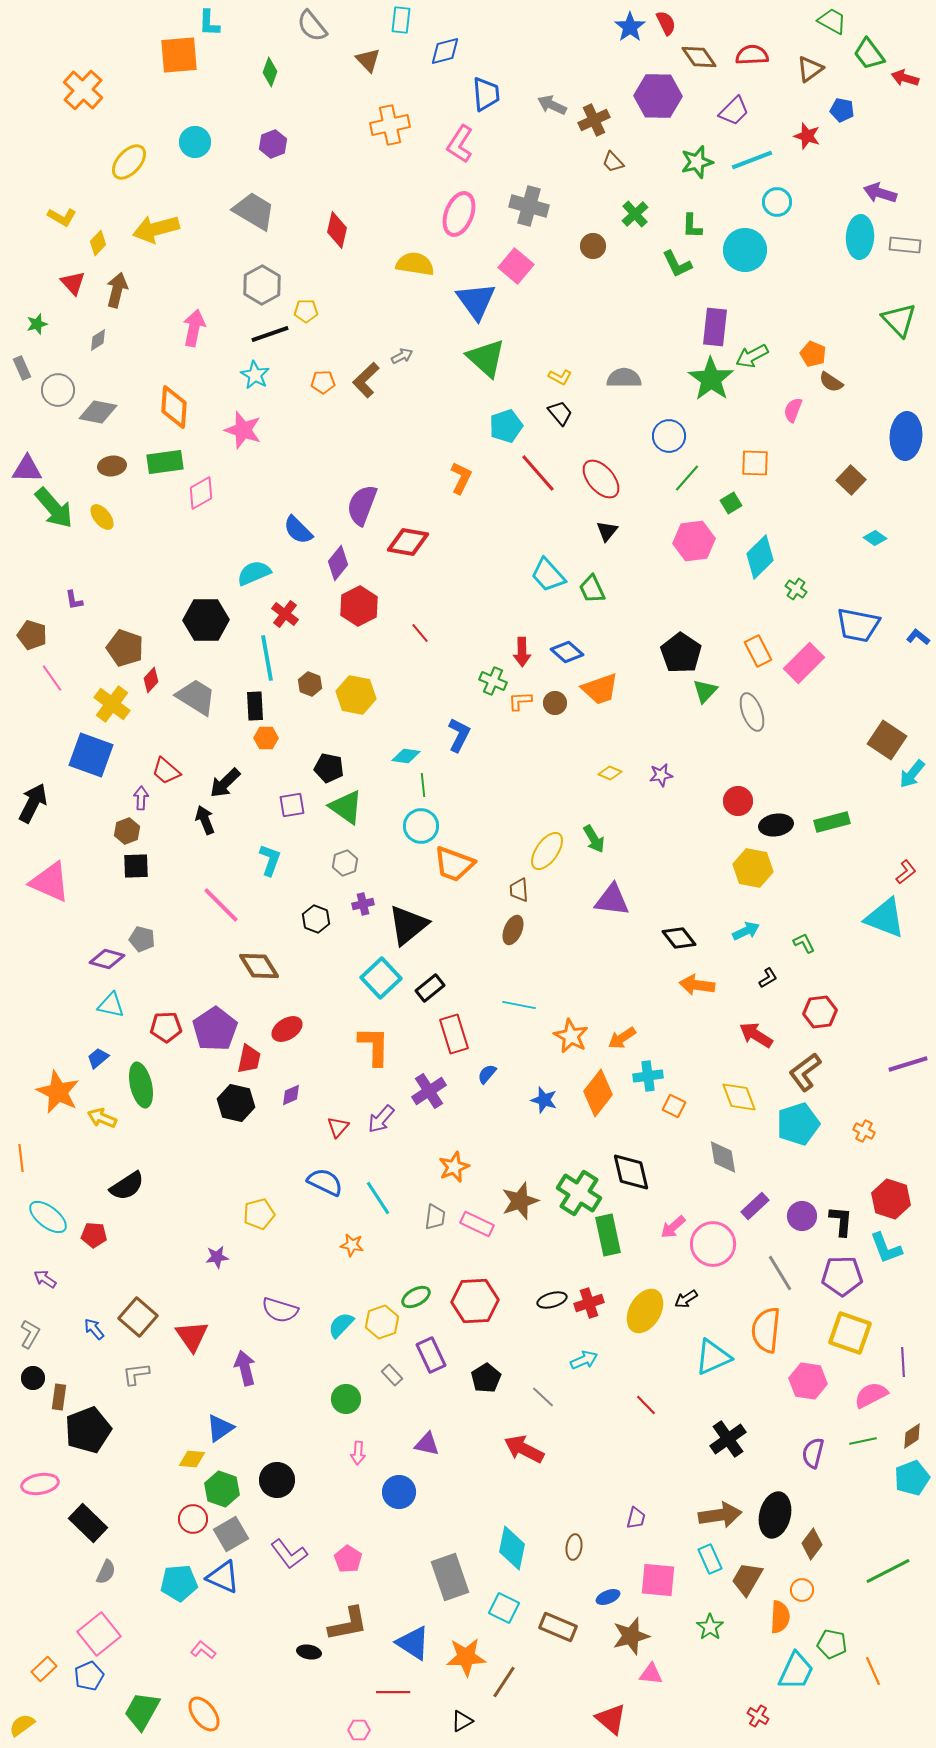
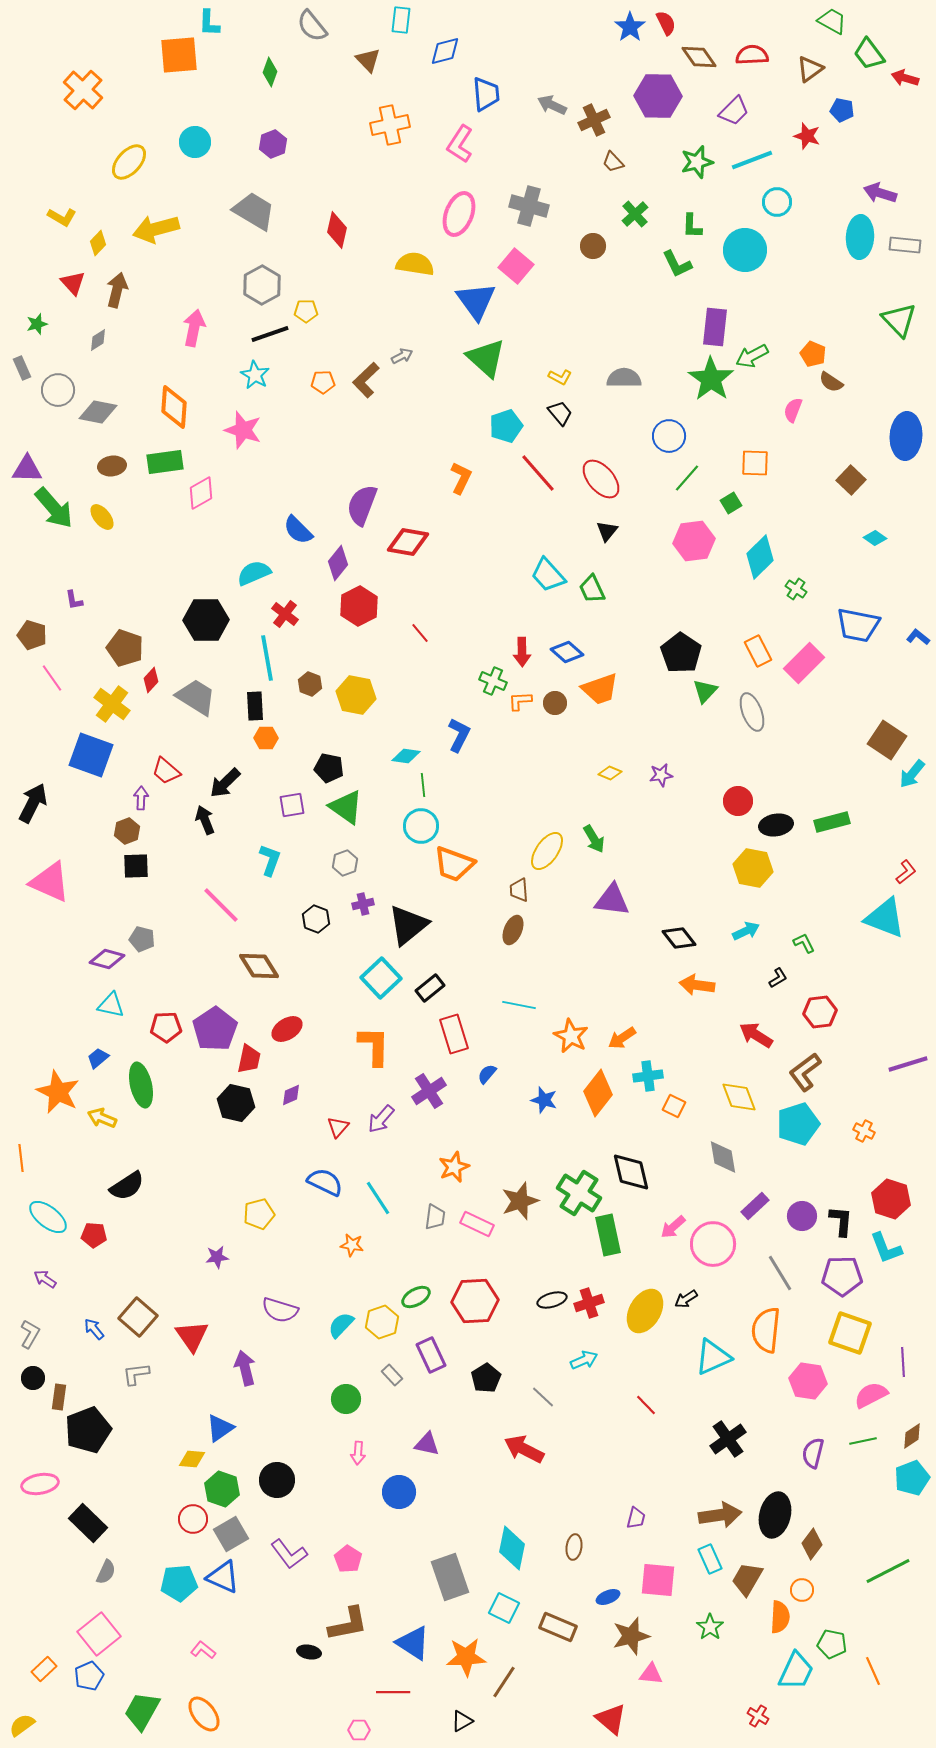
black L-shape at (768, 978): moved 10 px right
